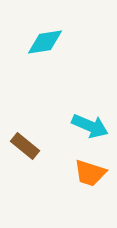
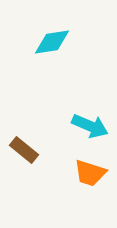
cyan diamond: moved 7 px right
brown rectangle: moved 1 px left, 4 px down
